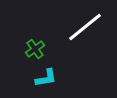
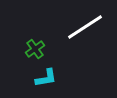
white line: rotated 6 degrees clockwise
